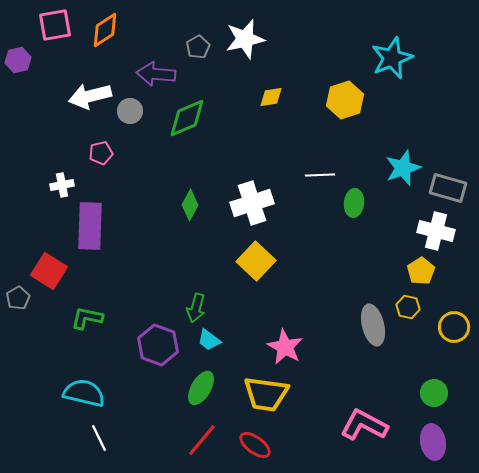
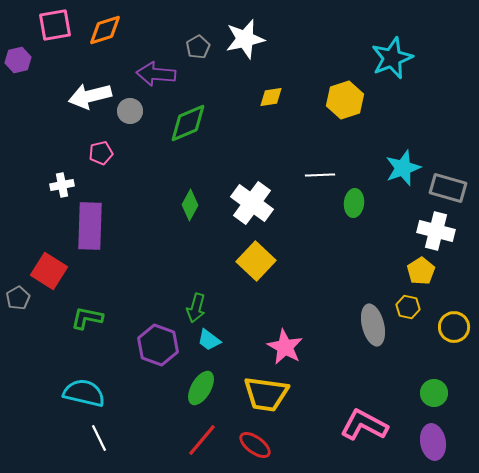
orange diamond at (105, 30): rotated 15 degrees clockwise
green diamond at (187, 118): moved 1 px right, 5 px down
white cross at (252, 203): rotated 36 degrees counterclockwise
